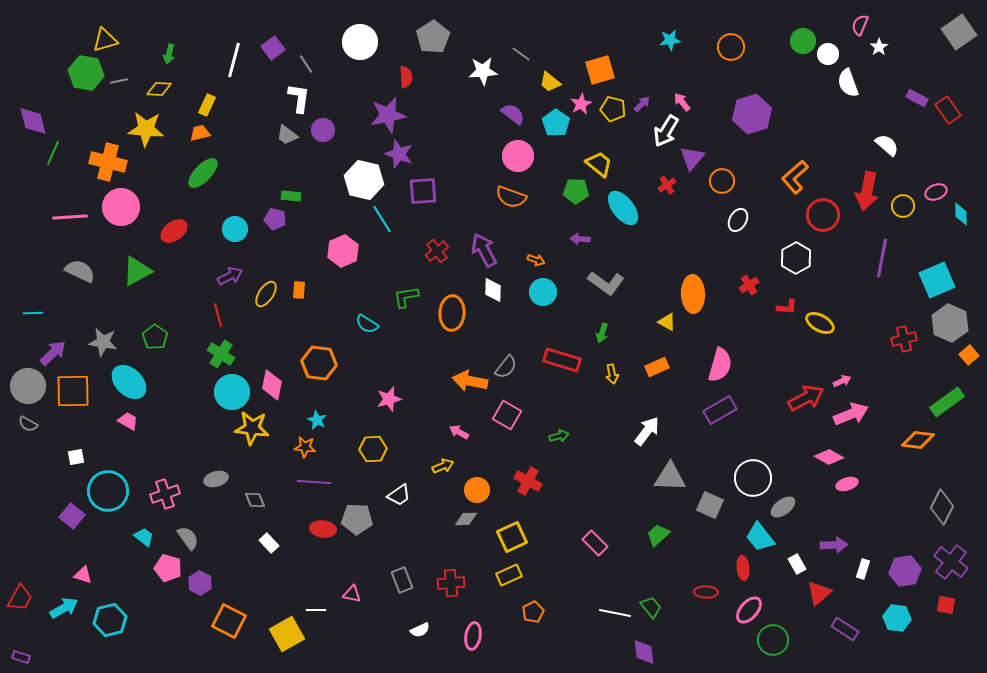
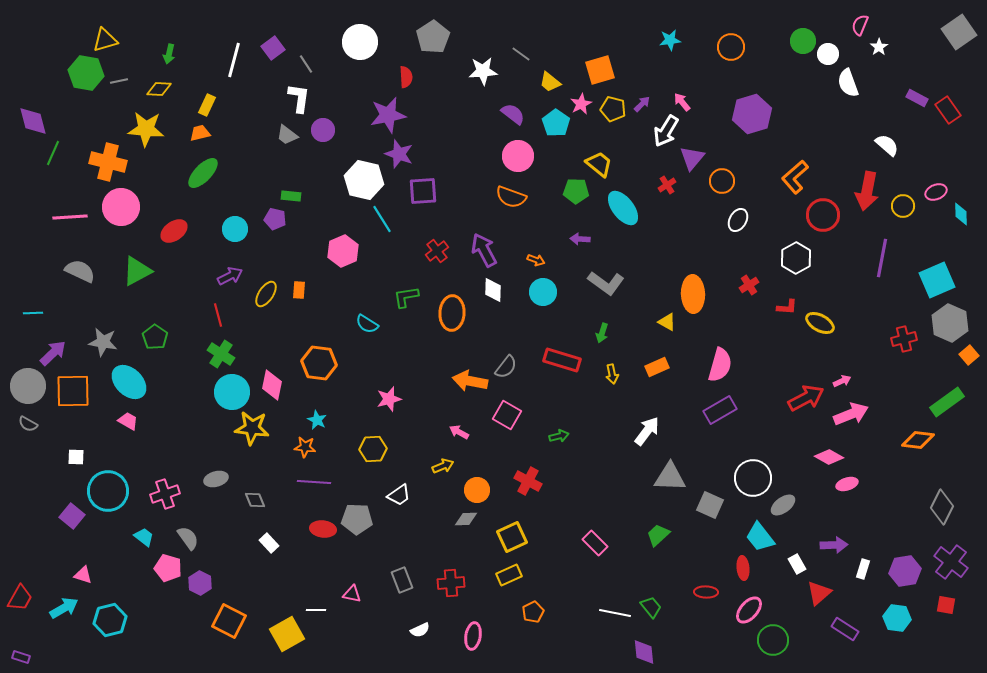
white square at (76, 457): rotated 12 degrees clockwise
gray ellipse at (783, 507): moved 2 px up
